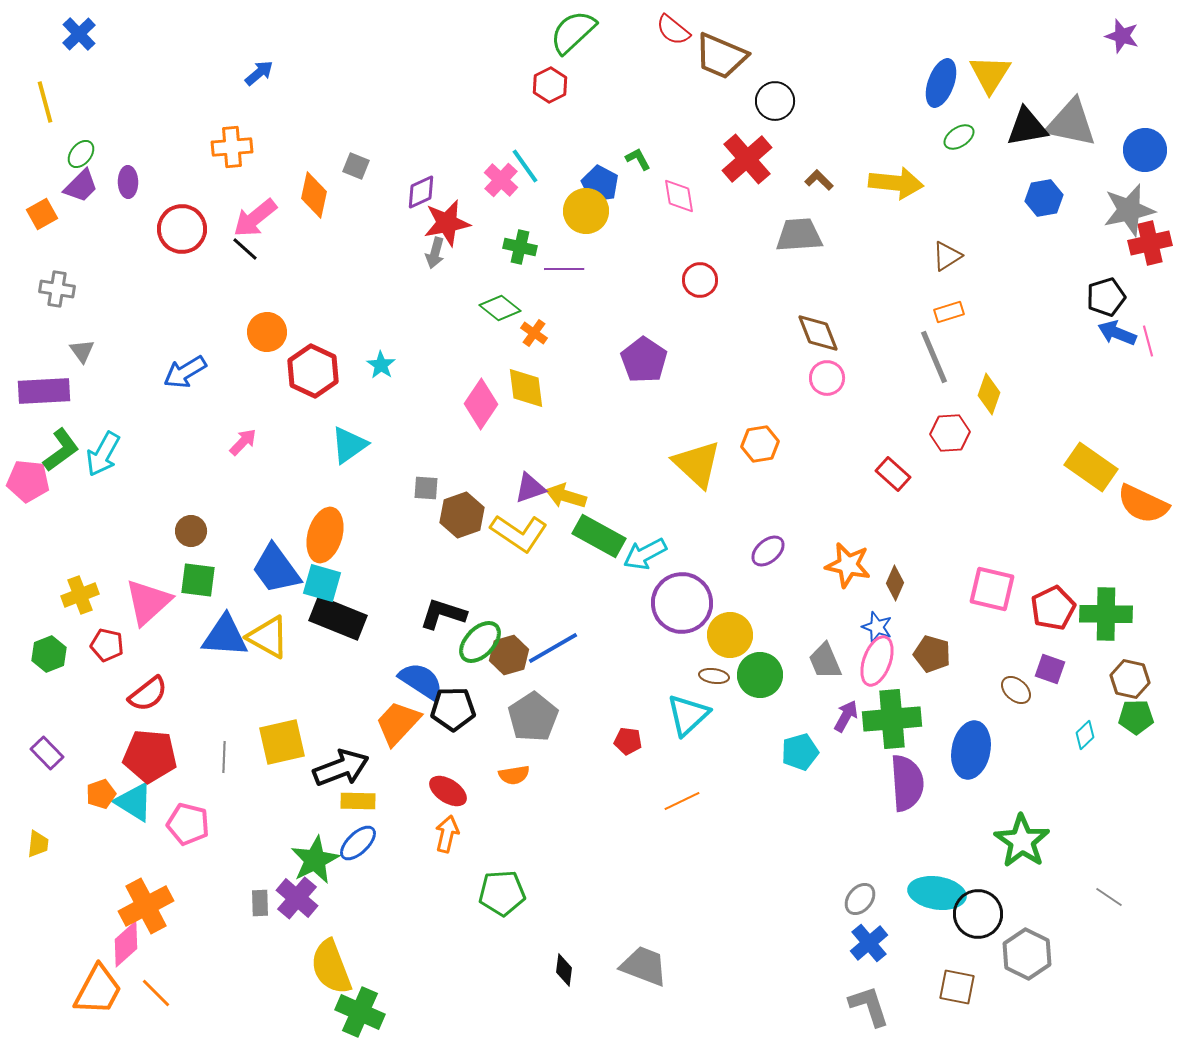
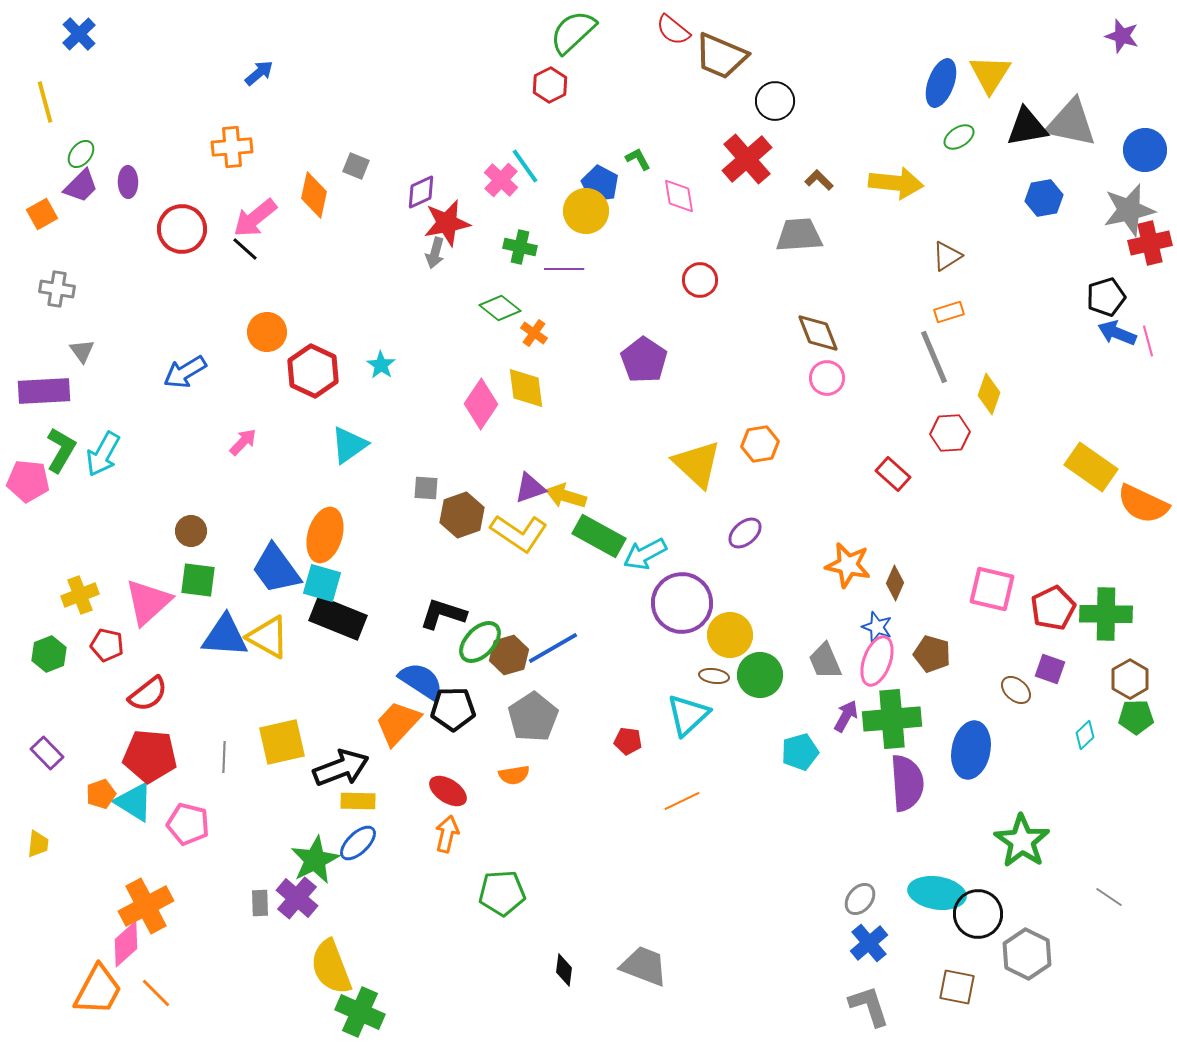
green L-shape at (61, 450): rotated 24 degrees counterclockwise
purple ellipse at (768, 551): moved 23 px left, 18 px up
brown hexagon at (1130, 679): rotated 18 degrees clockwise
